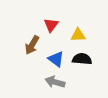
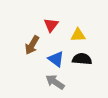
gray arrow: rotated 18 degrees clockwise
